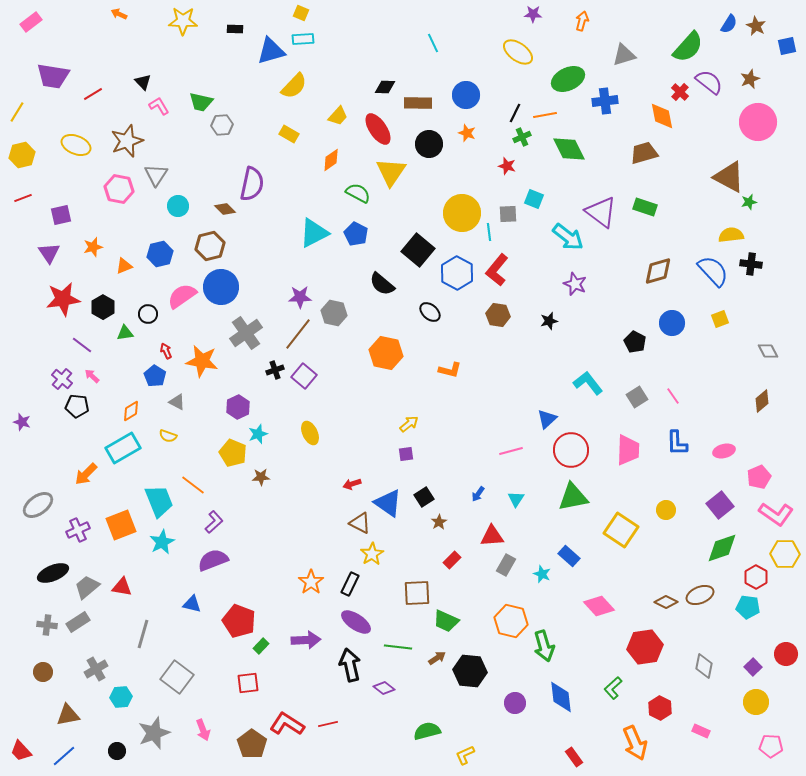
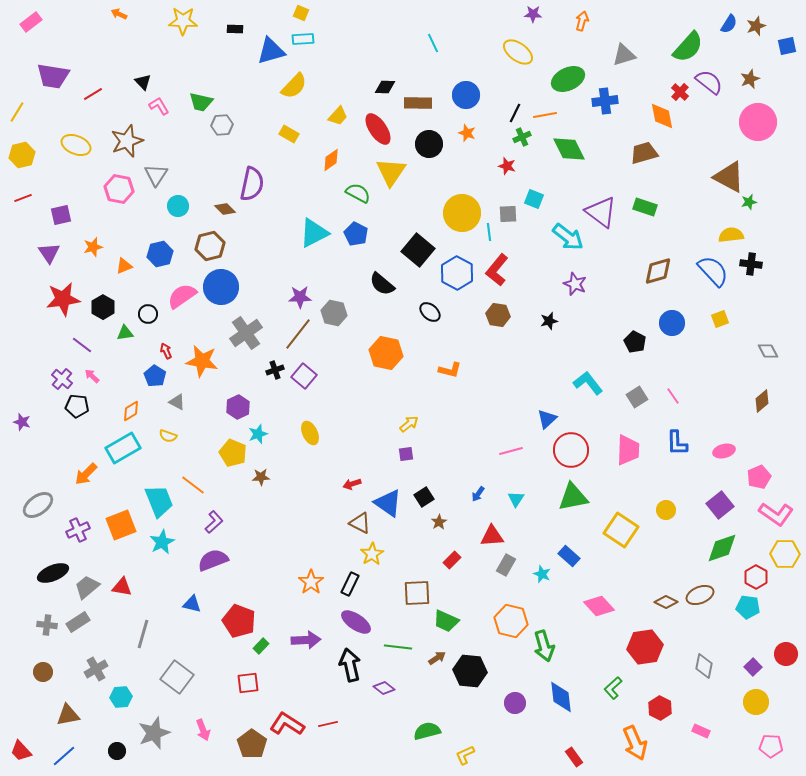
brown star at (756, 26): rotated 24 degrees clockwise
